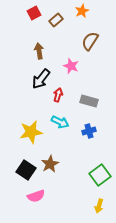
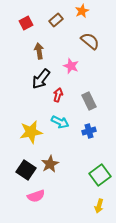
red square: moved 8 px left, 10 px down
brown semicircle: rotated 96 degrees clockwise
gray rectangle: rotated 48 degrees clockwise
